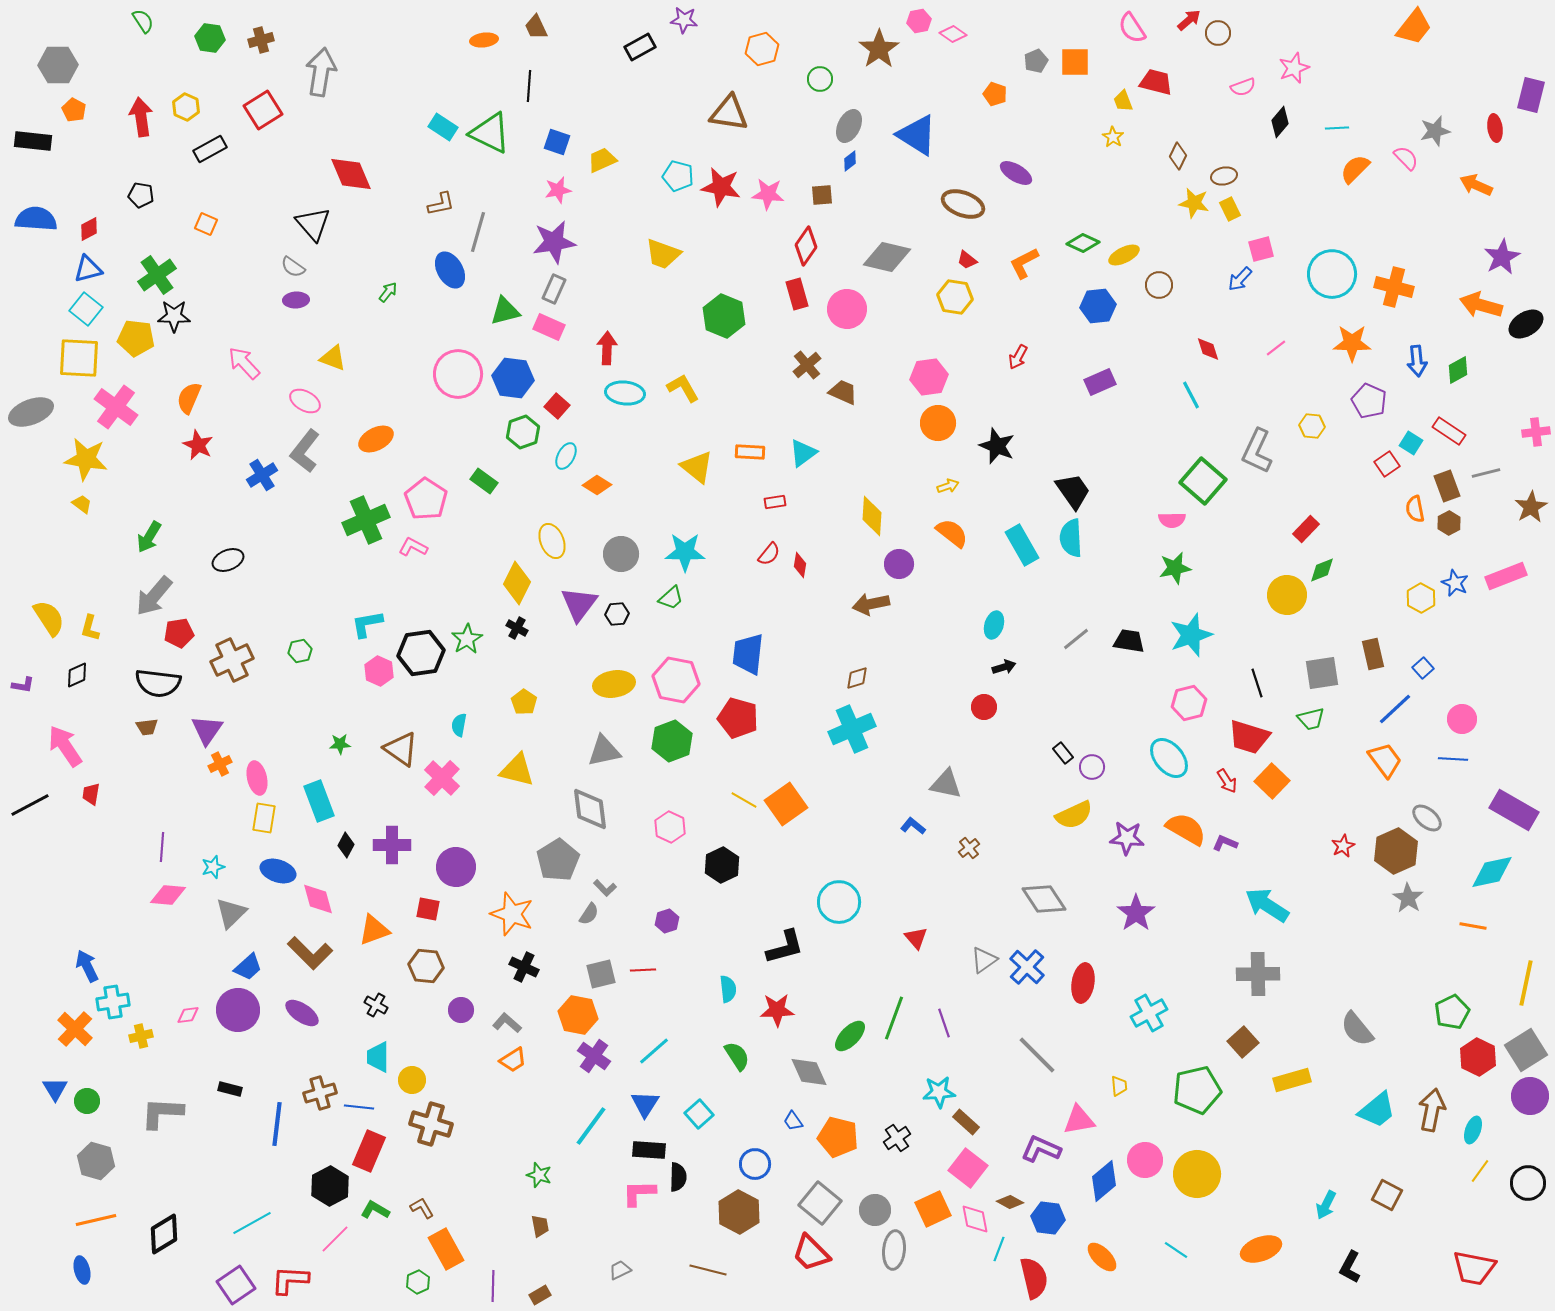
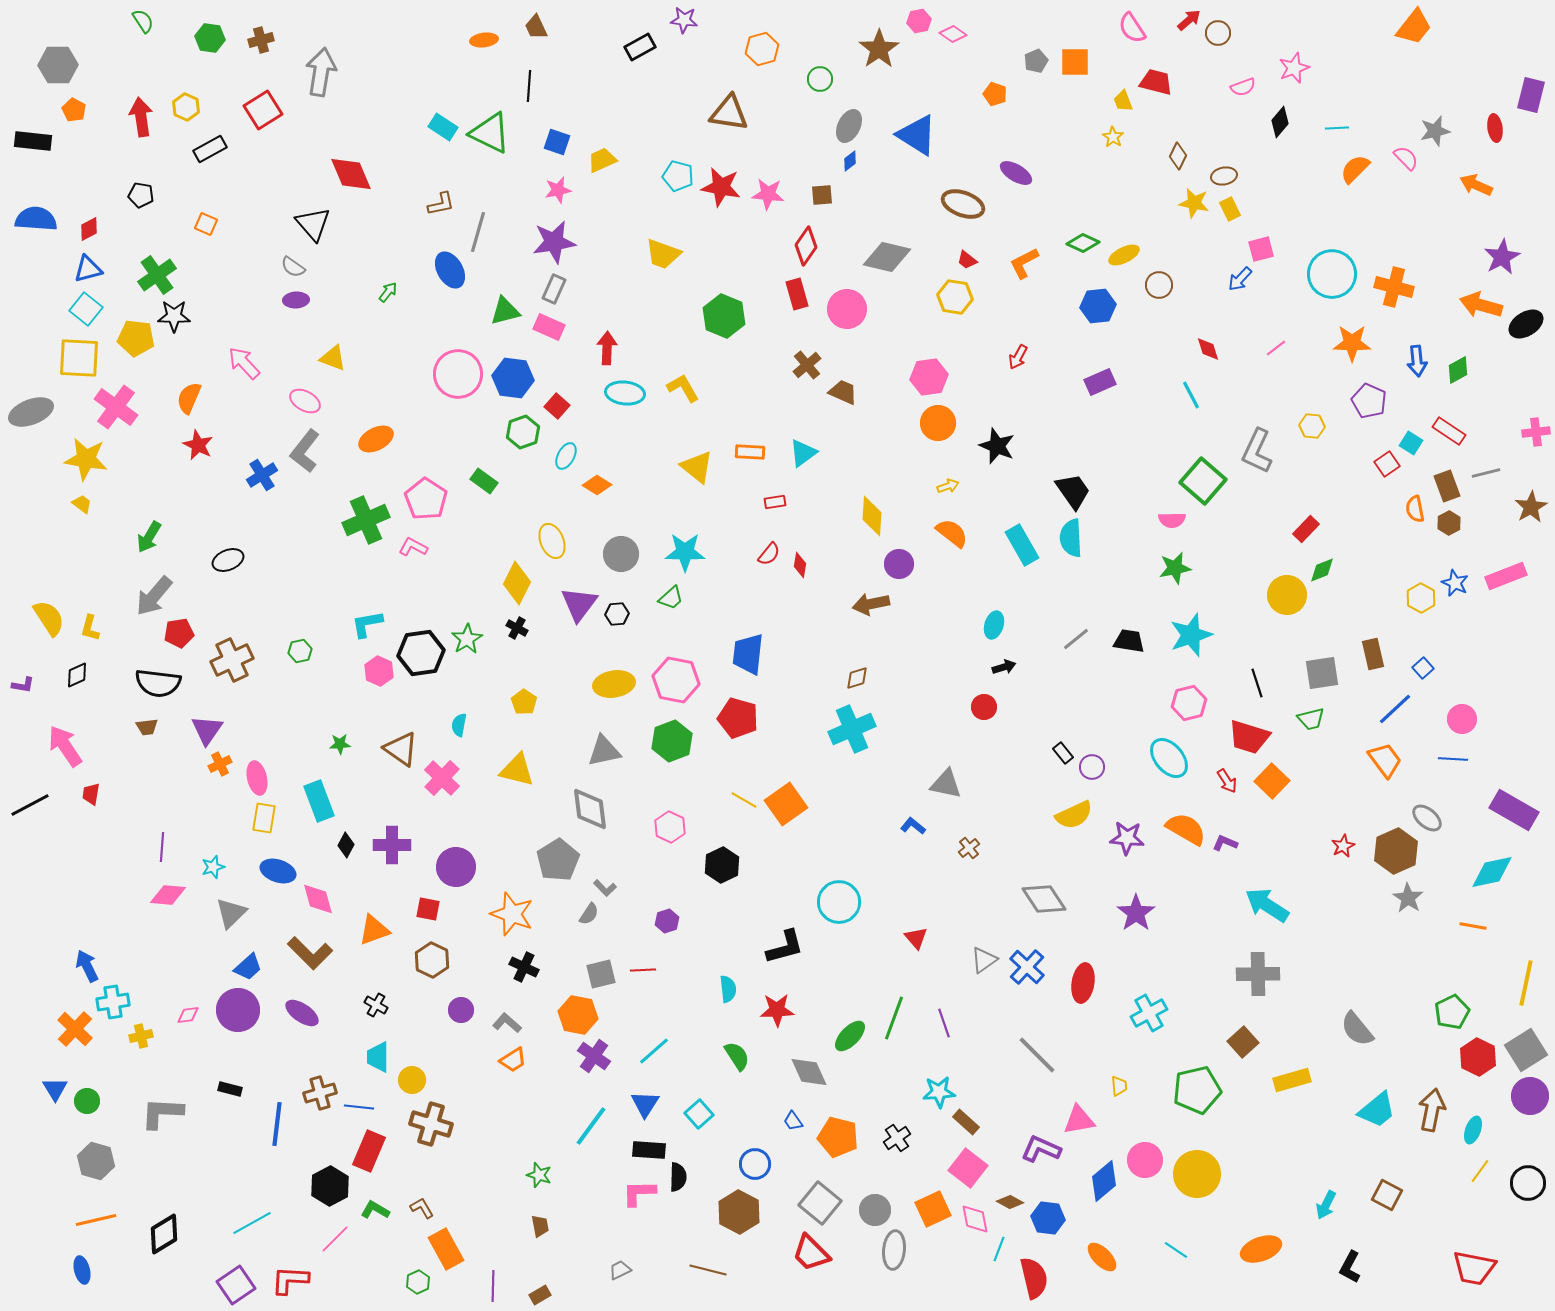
brown hexagon at (426, 966): moved 6 px right, 6 px up; rotated 20 degrees clockwise
